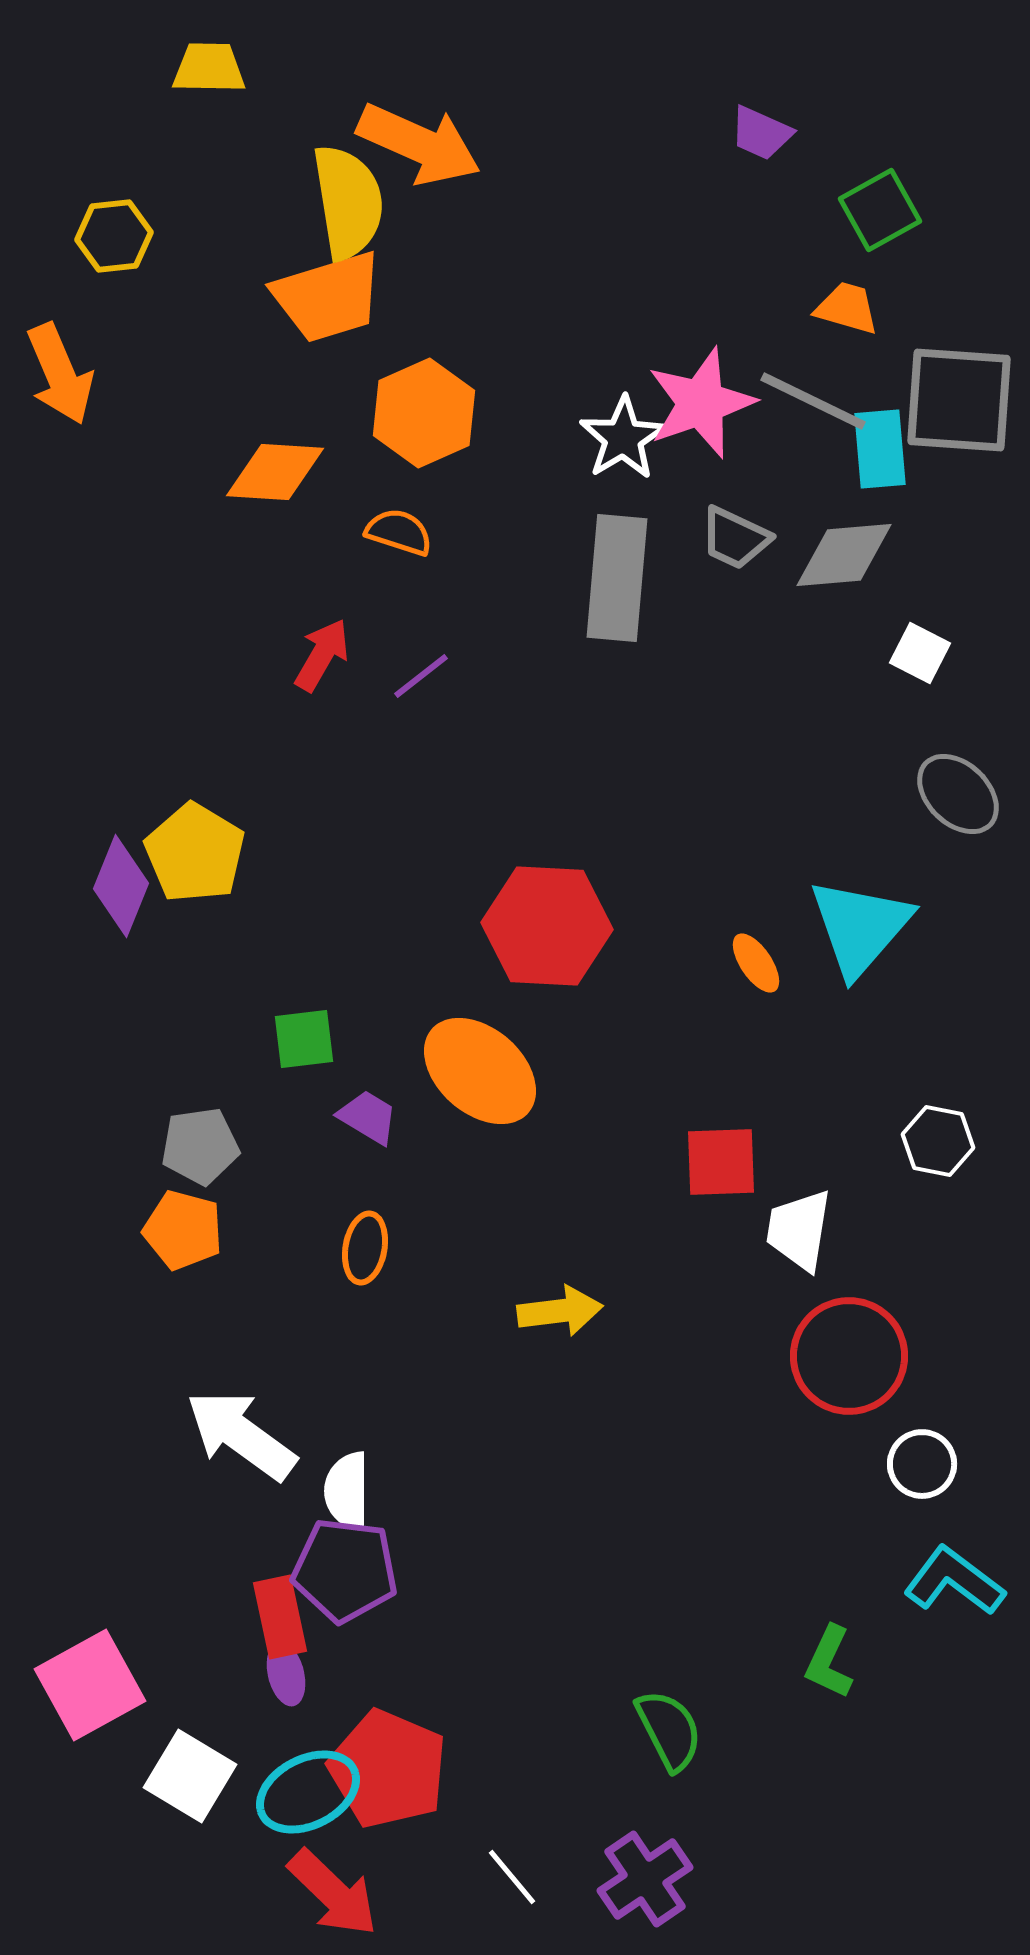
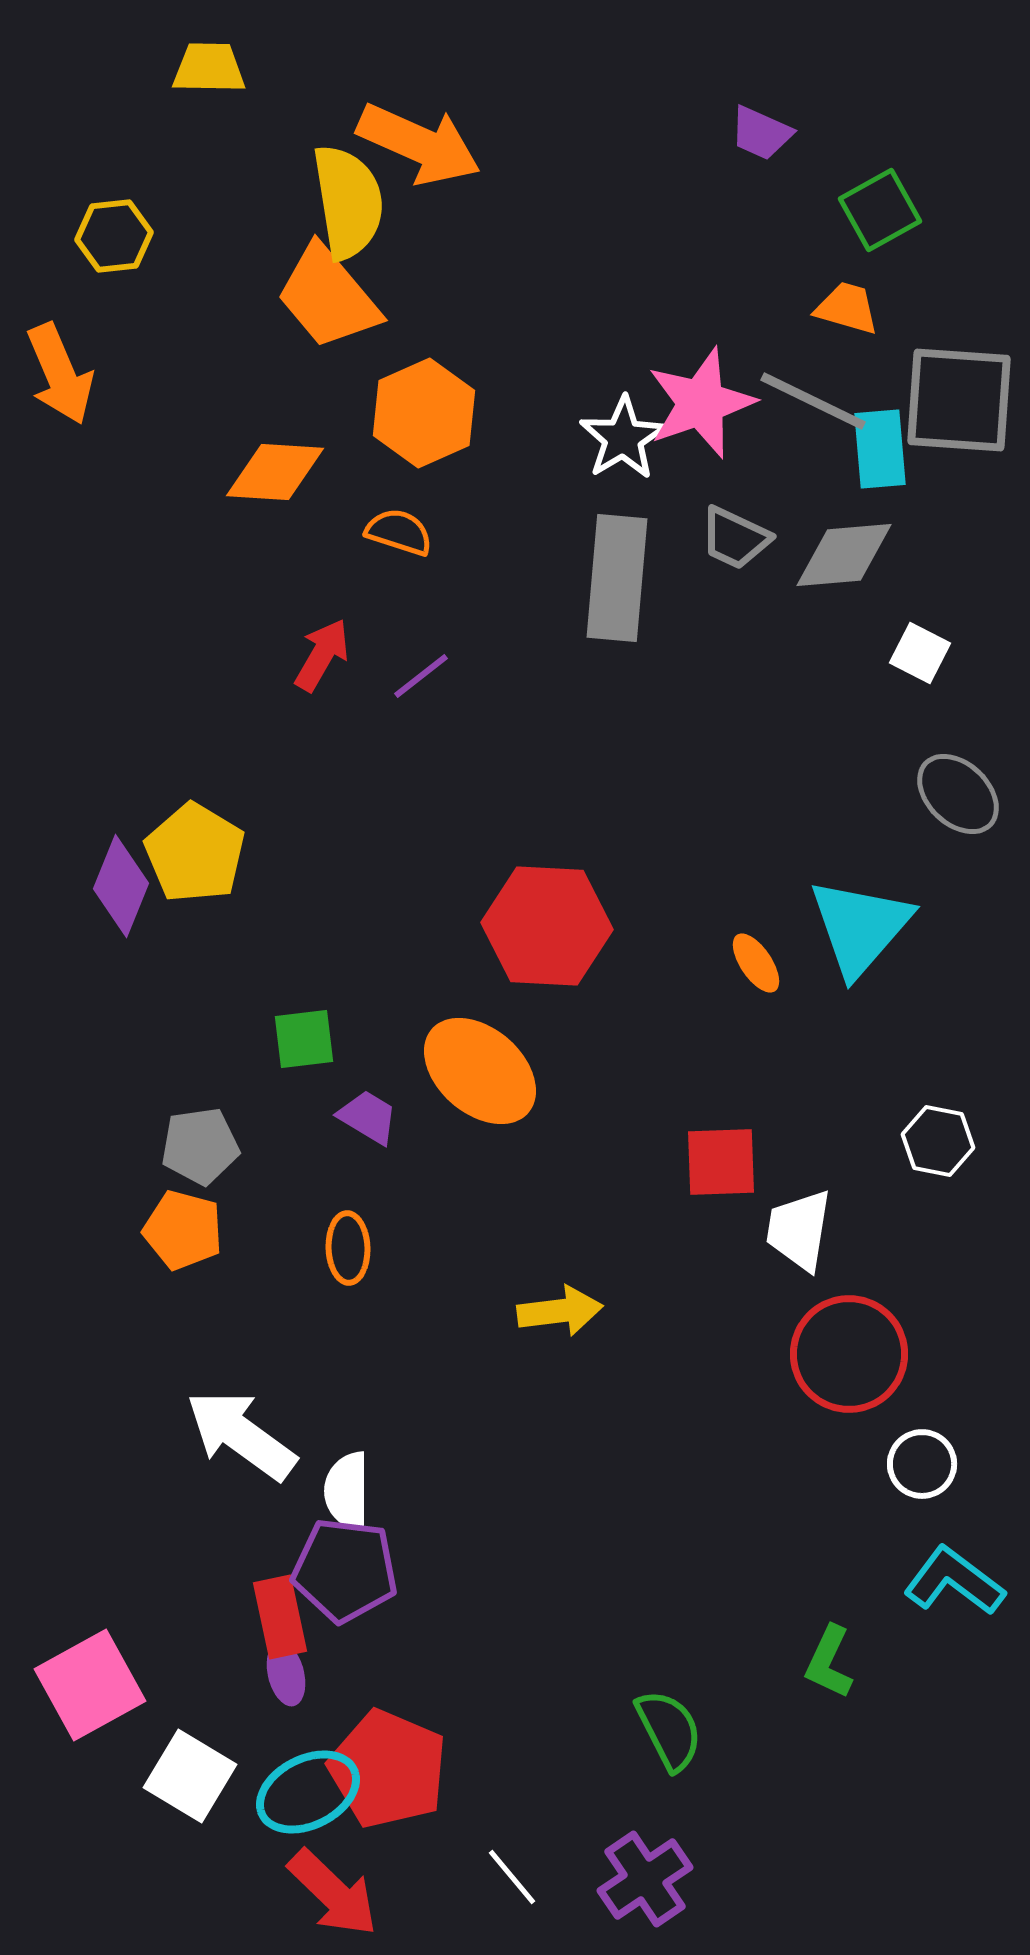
orange trapezoid at (328, 297): rotated 67 degrees clockwise
orange ellipse at (365, 1248): moved 17 px left; rotated 12 degrees counterclockwise
red circle at (849, 1356): moved 2 px up
